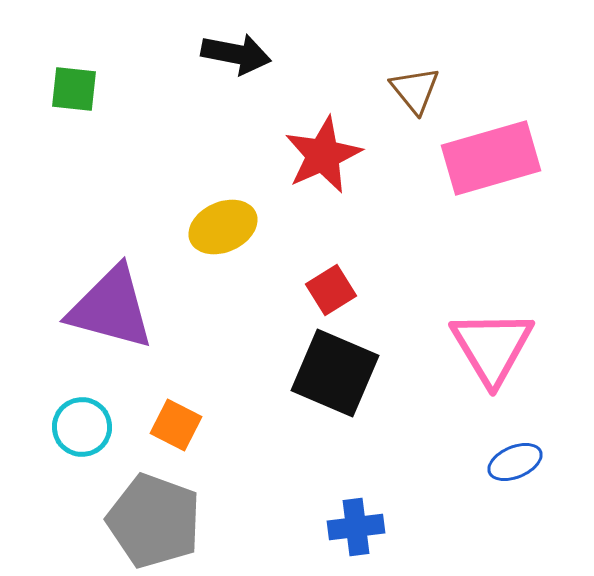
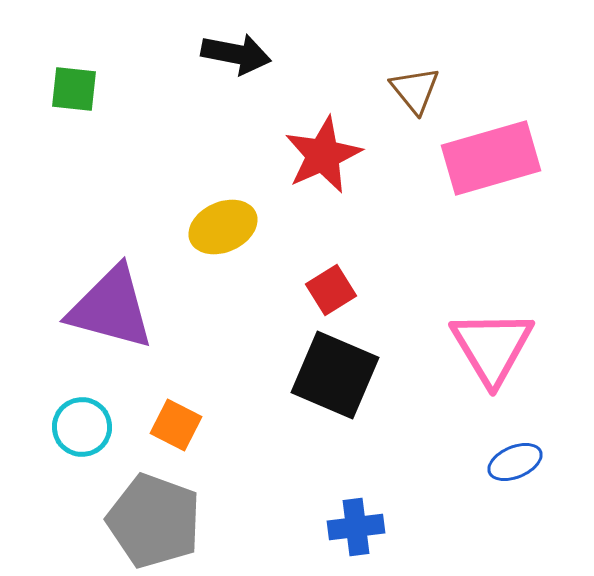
black square: moved 2 px down
